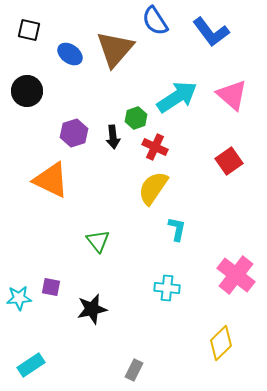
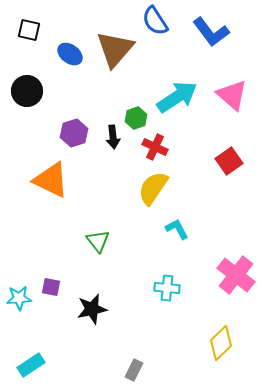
cyan L-shape: rotated 40 degrees counterclockwise
